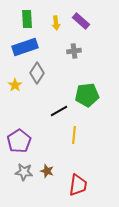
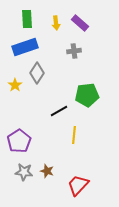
purple rectangle: moved 1 px left, 2 px down
red trapezoid: rotated 145 degrees counterclockwise
